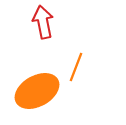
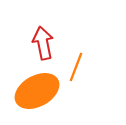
red arrow: moved 21 px down
